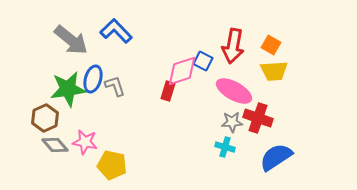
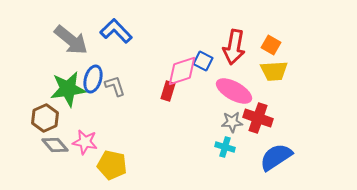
red arrow: moved 1 px right, 1 px down
